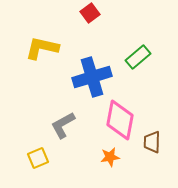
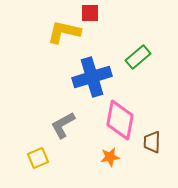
red square: rotated 36 degrees clockwise
yellow L-shape: moved 22 px right, 16 px up
